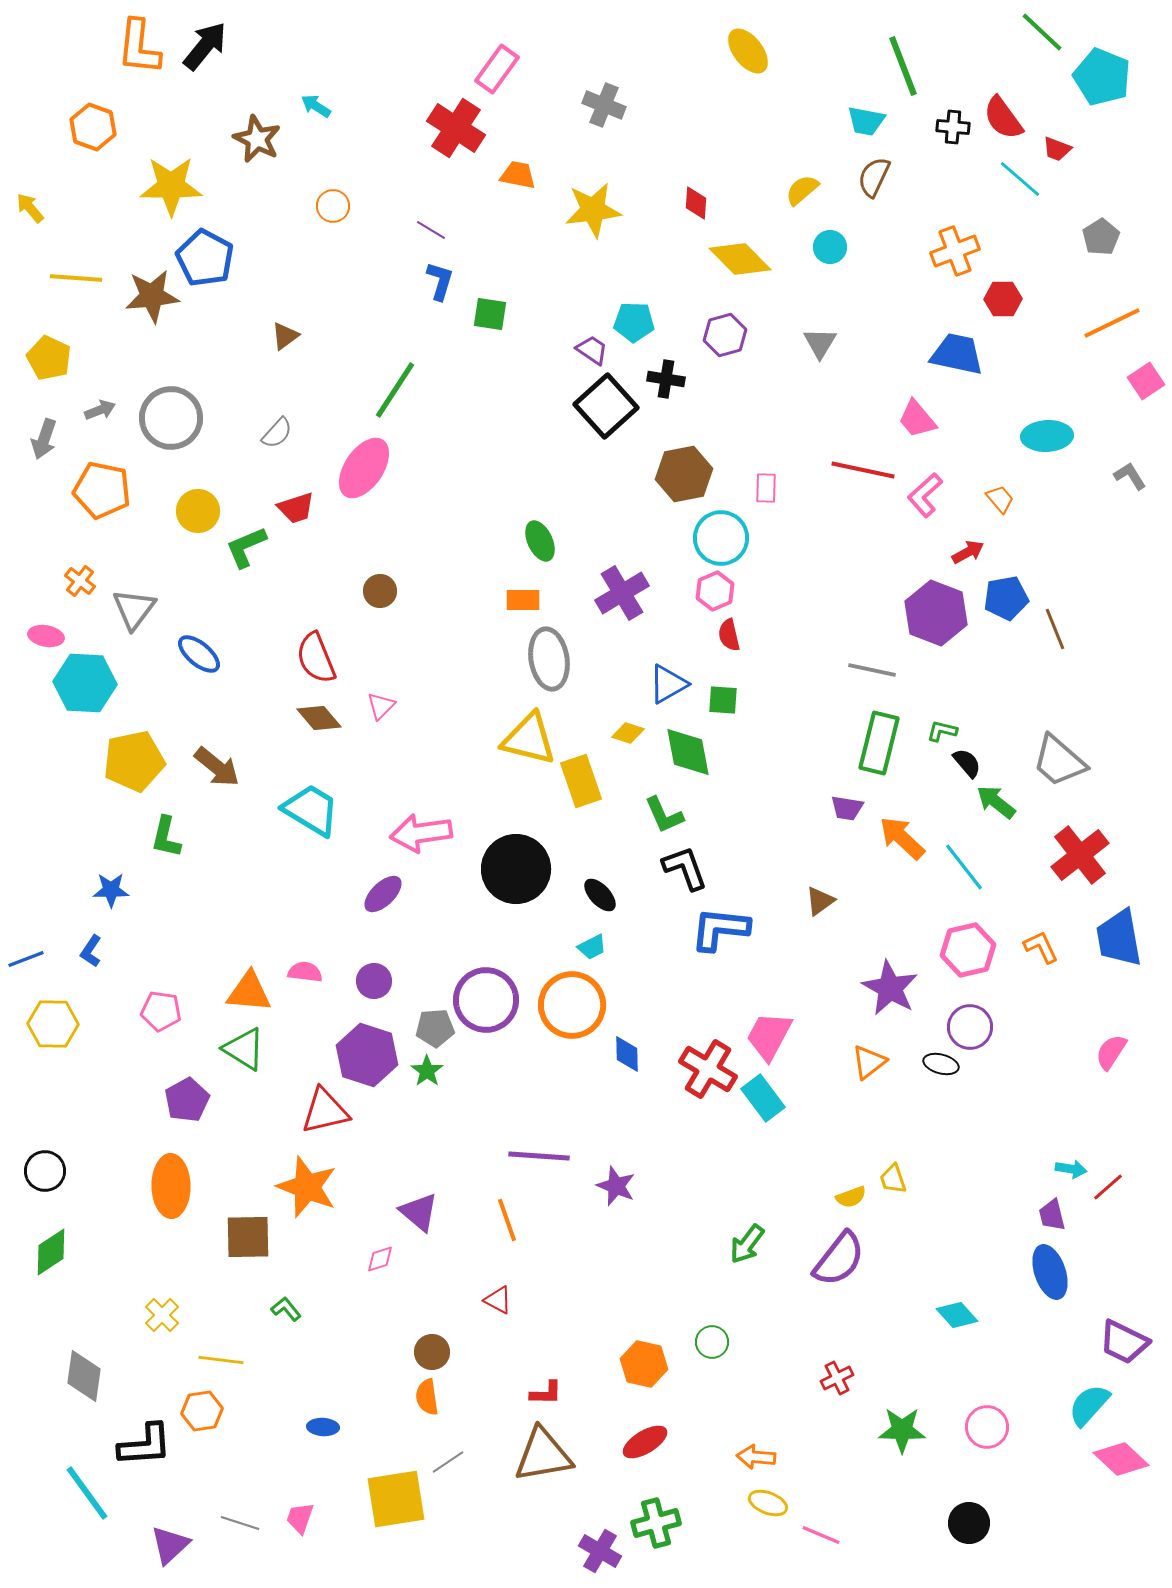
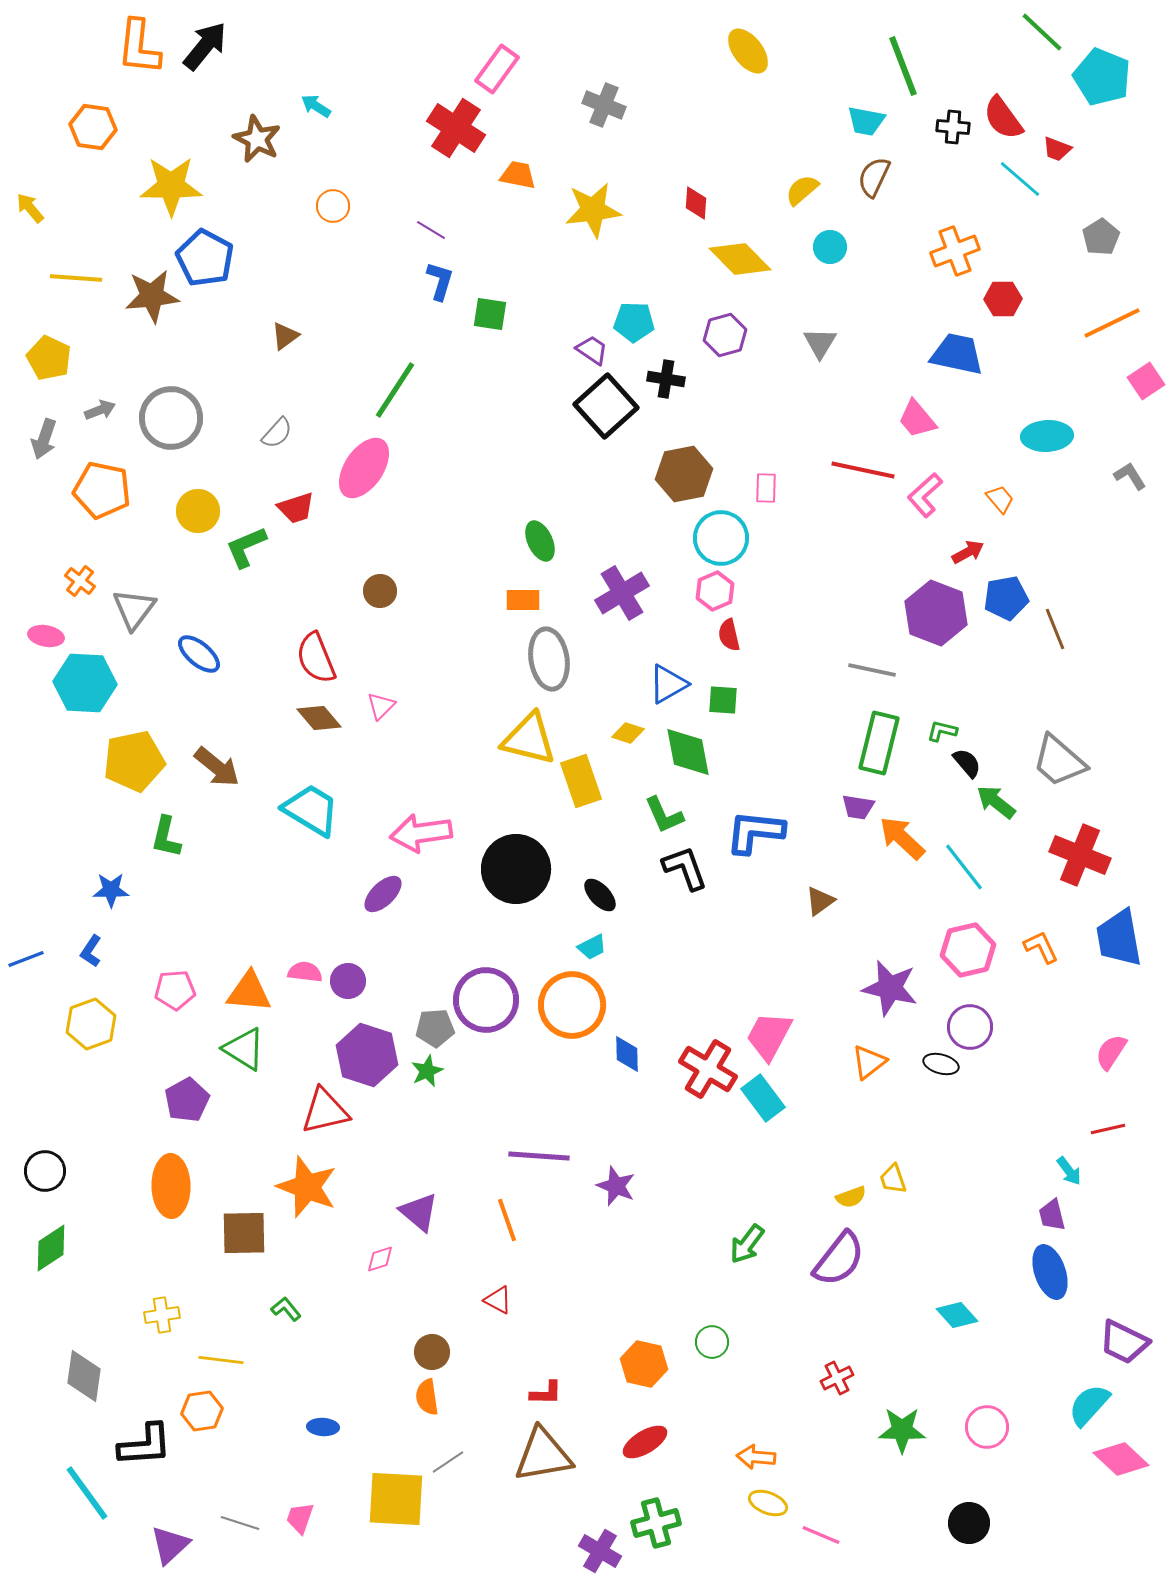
orange hexagon at (93, 127): rotated 12 degrees counterclockwise
purple trapezoid at (847, 808): moved 11 px right, 1 px up
red cross at (1080, 855): rotated 30 degrees counterclockwise
blue L-shape at (720, 929): moved 35 px right, 97 px up
purple circle at (374, 981): moved 26 px left
purple star at (890, 988): rotated 16 degrees counterclockwise
pink pentagon at (161, 1011): moved 14 px right, 21 px up; rotated 12 degrees counterclockwise
yellow hexagon at (53, 1024): moved 38 px right; rotated 21 degrees counterclockwise
green star at (427, 1071): rotated 12 degrees clockwise
cyan arrow at (1071, 1169): moved 2 px left, 2 px down; rotated 44 degrees clockwise
red line at (1108, 1187): moved 58 px up; rotated 28 degrees clockwise
brown square at (248, 1237): moved 4 px left, 4 px up
green diamond at (51, 1252): moved 4 px up
yellow cross at (162, 1315): rotated 36 degrees clockwise
yellow square at (396, 1499): rotated 12 degrees clockwise
